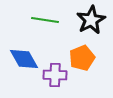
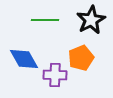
green line: rotated 8 degrees counterclockwise
orange pentagon: moved 1 px left
